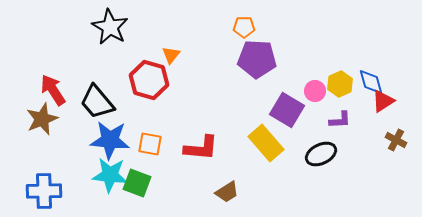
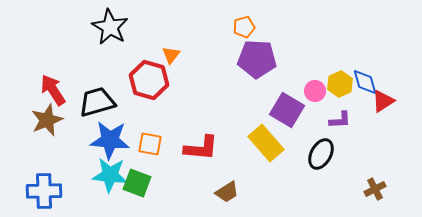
orange pentagon: rotated 15 degrees counterclockwise
blue diamond: moved 6 px left
black trapezoid: rotated 114 degrees clockwise
brown star: moved 5 px right, 1 px down
brown cross: moved 21 px left, 49 px down; rotated 35 degrees clockwise
black ellipse: rotated 36 degrees counterclockwise
